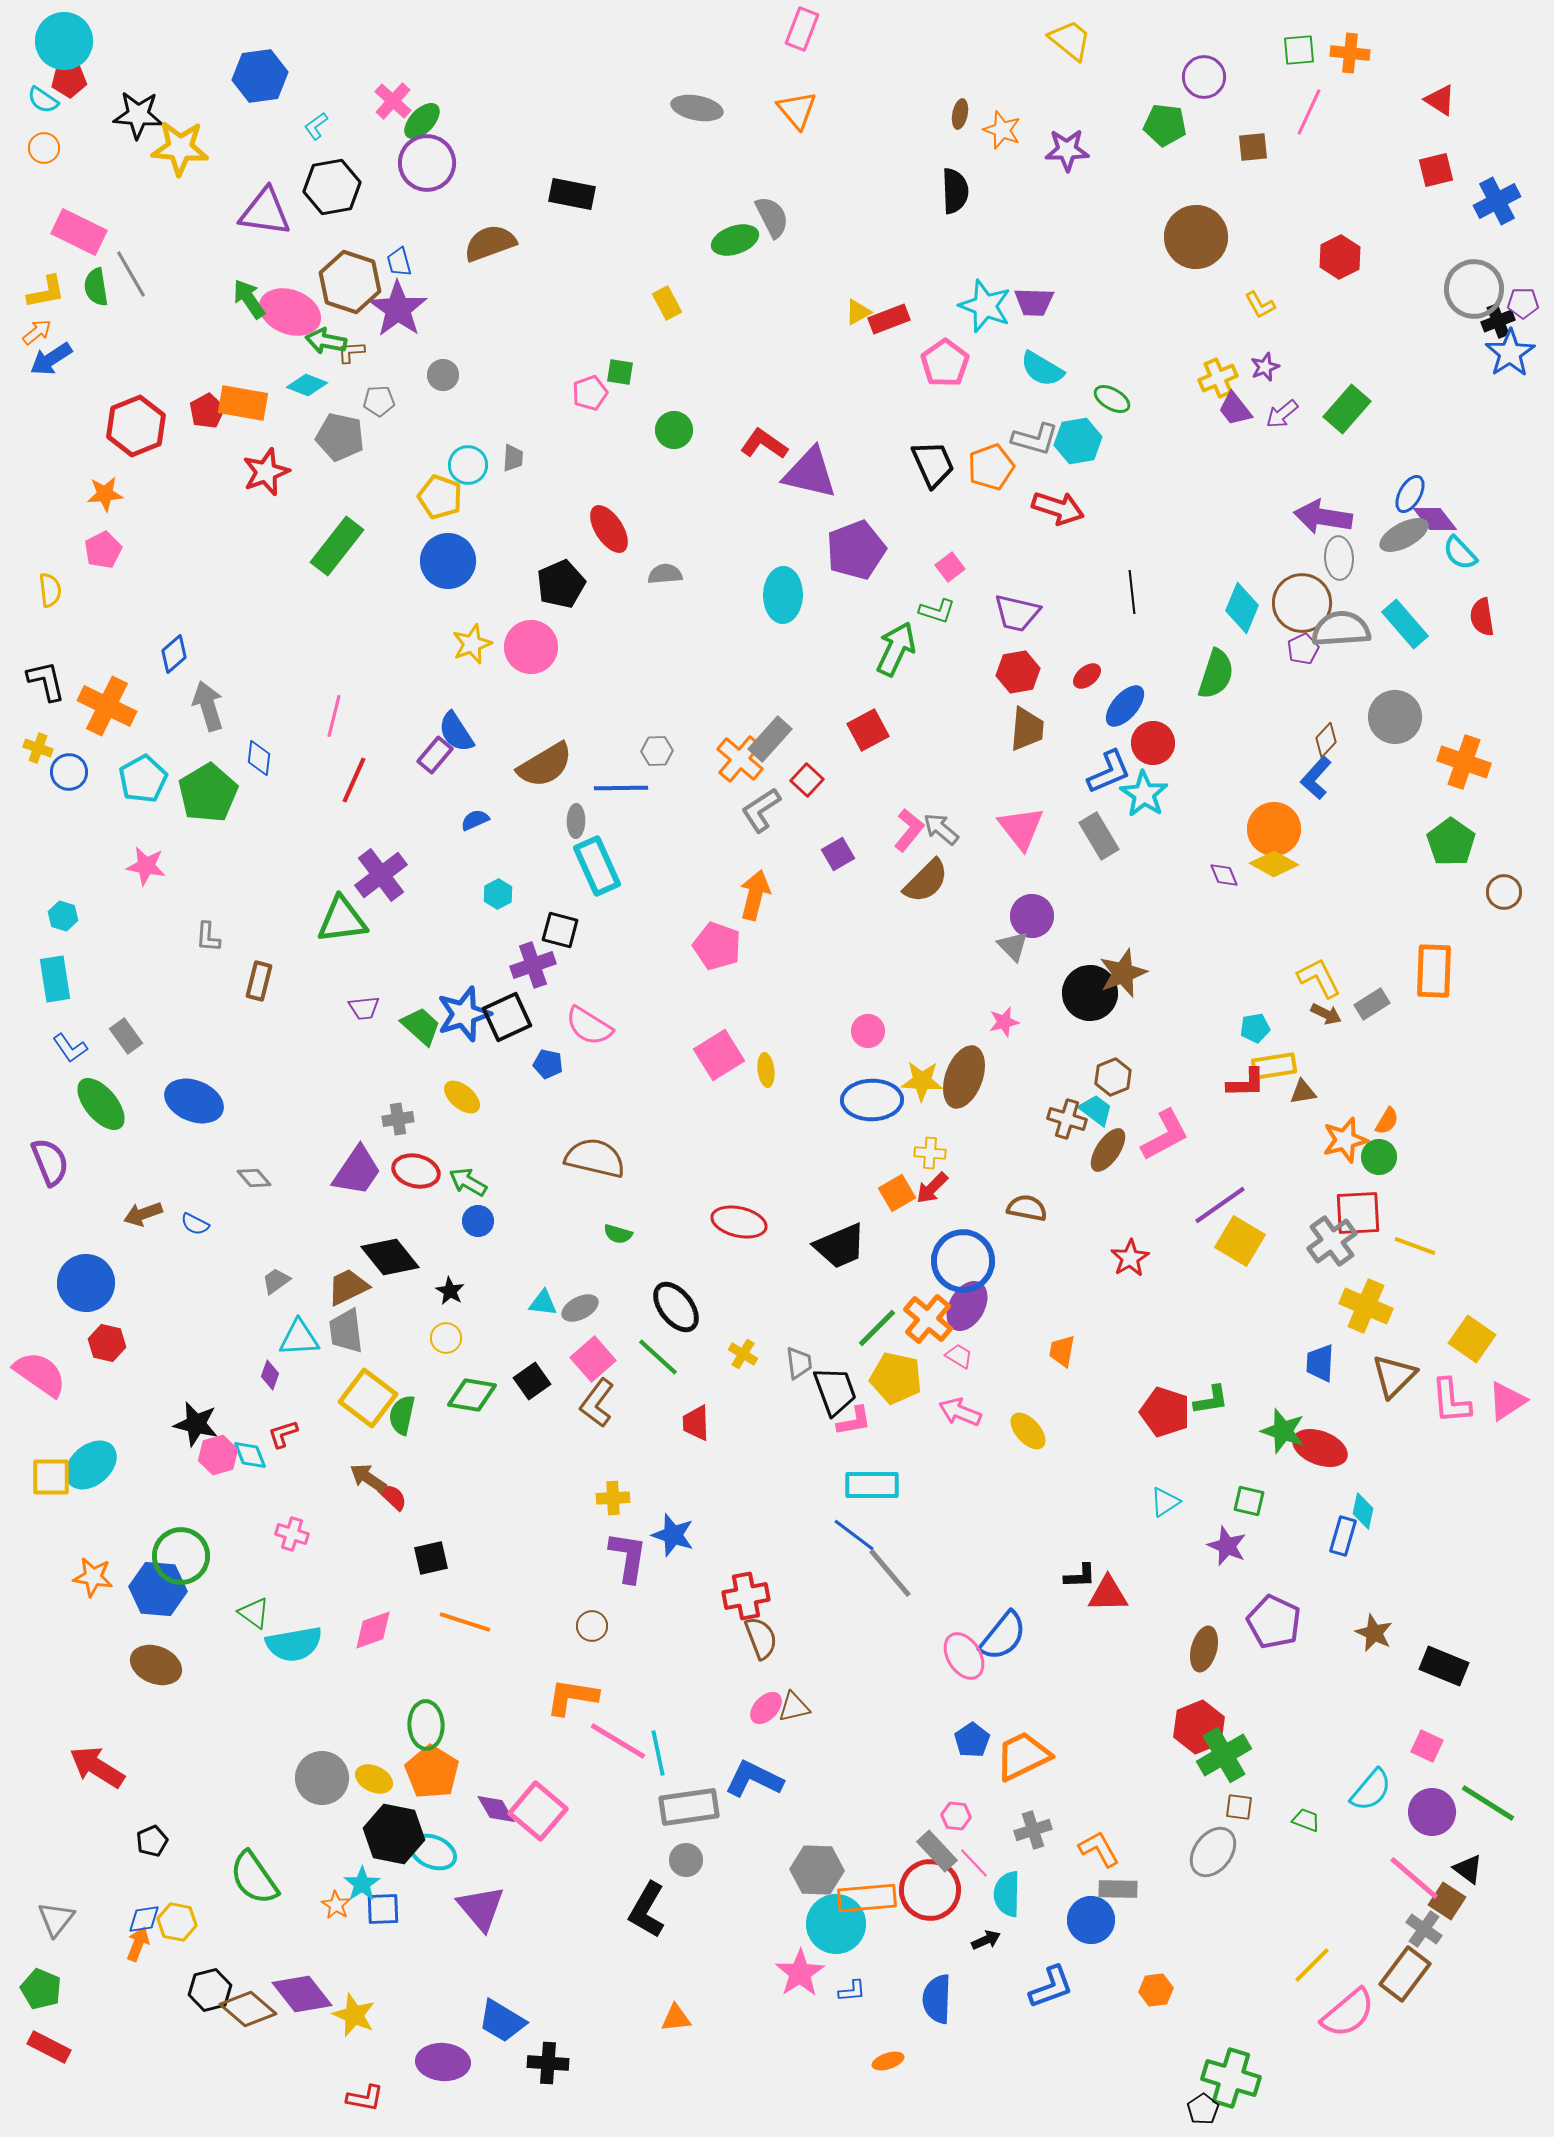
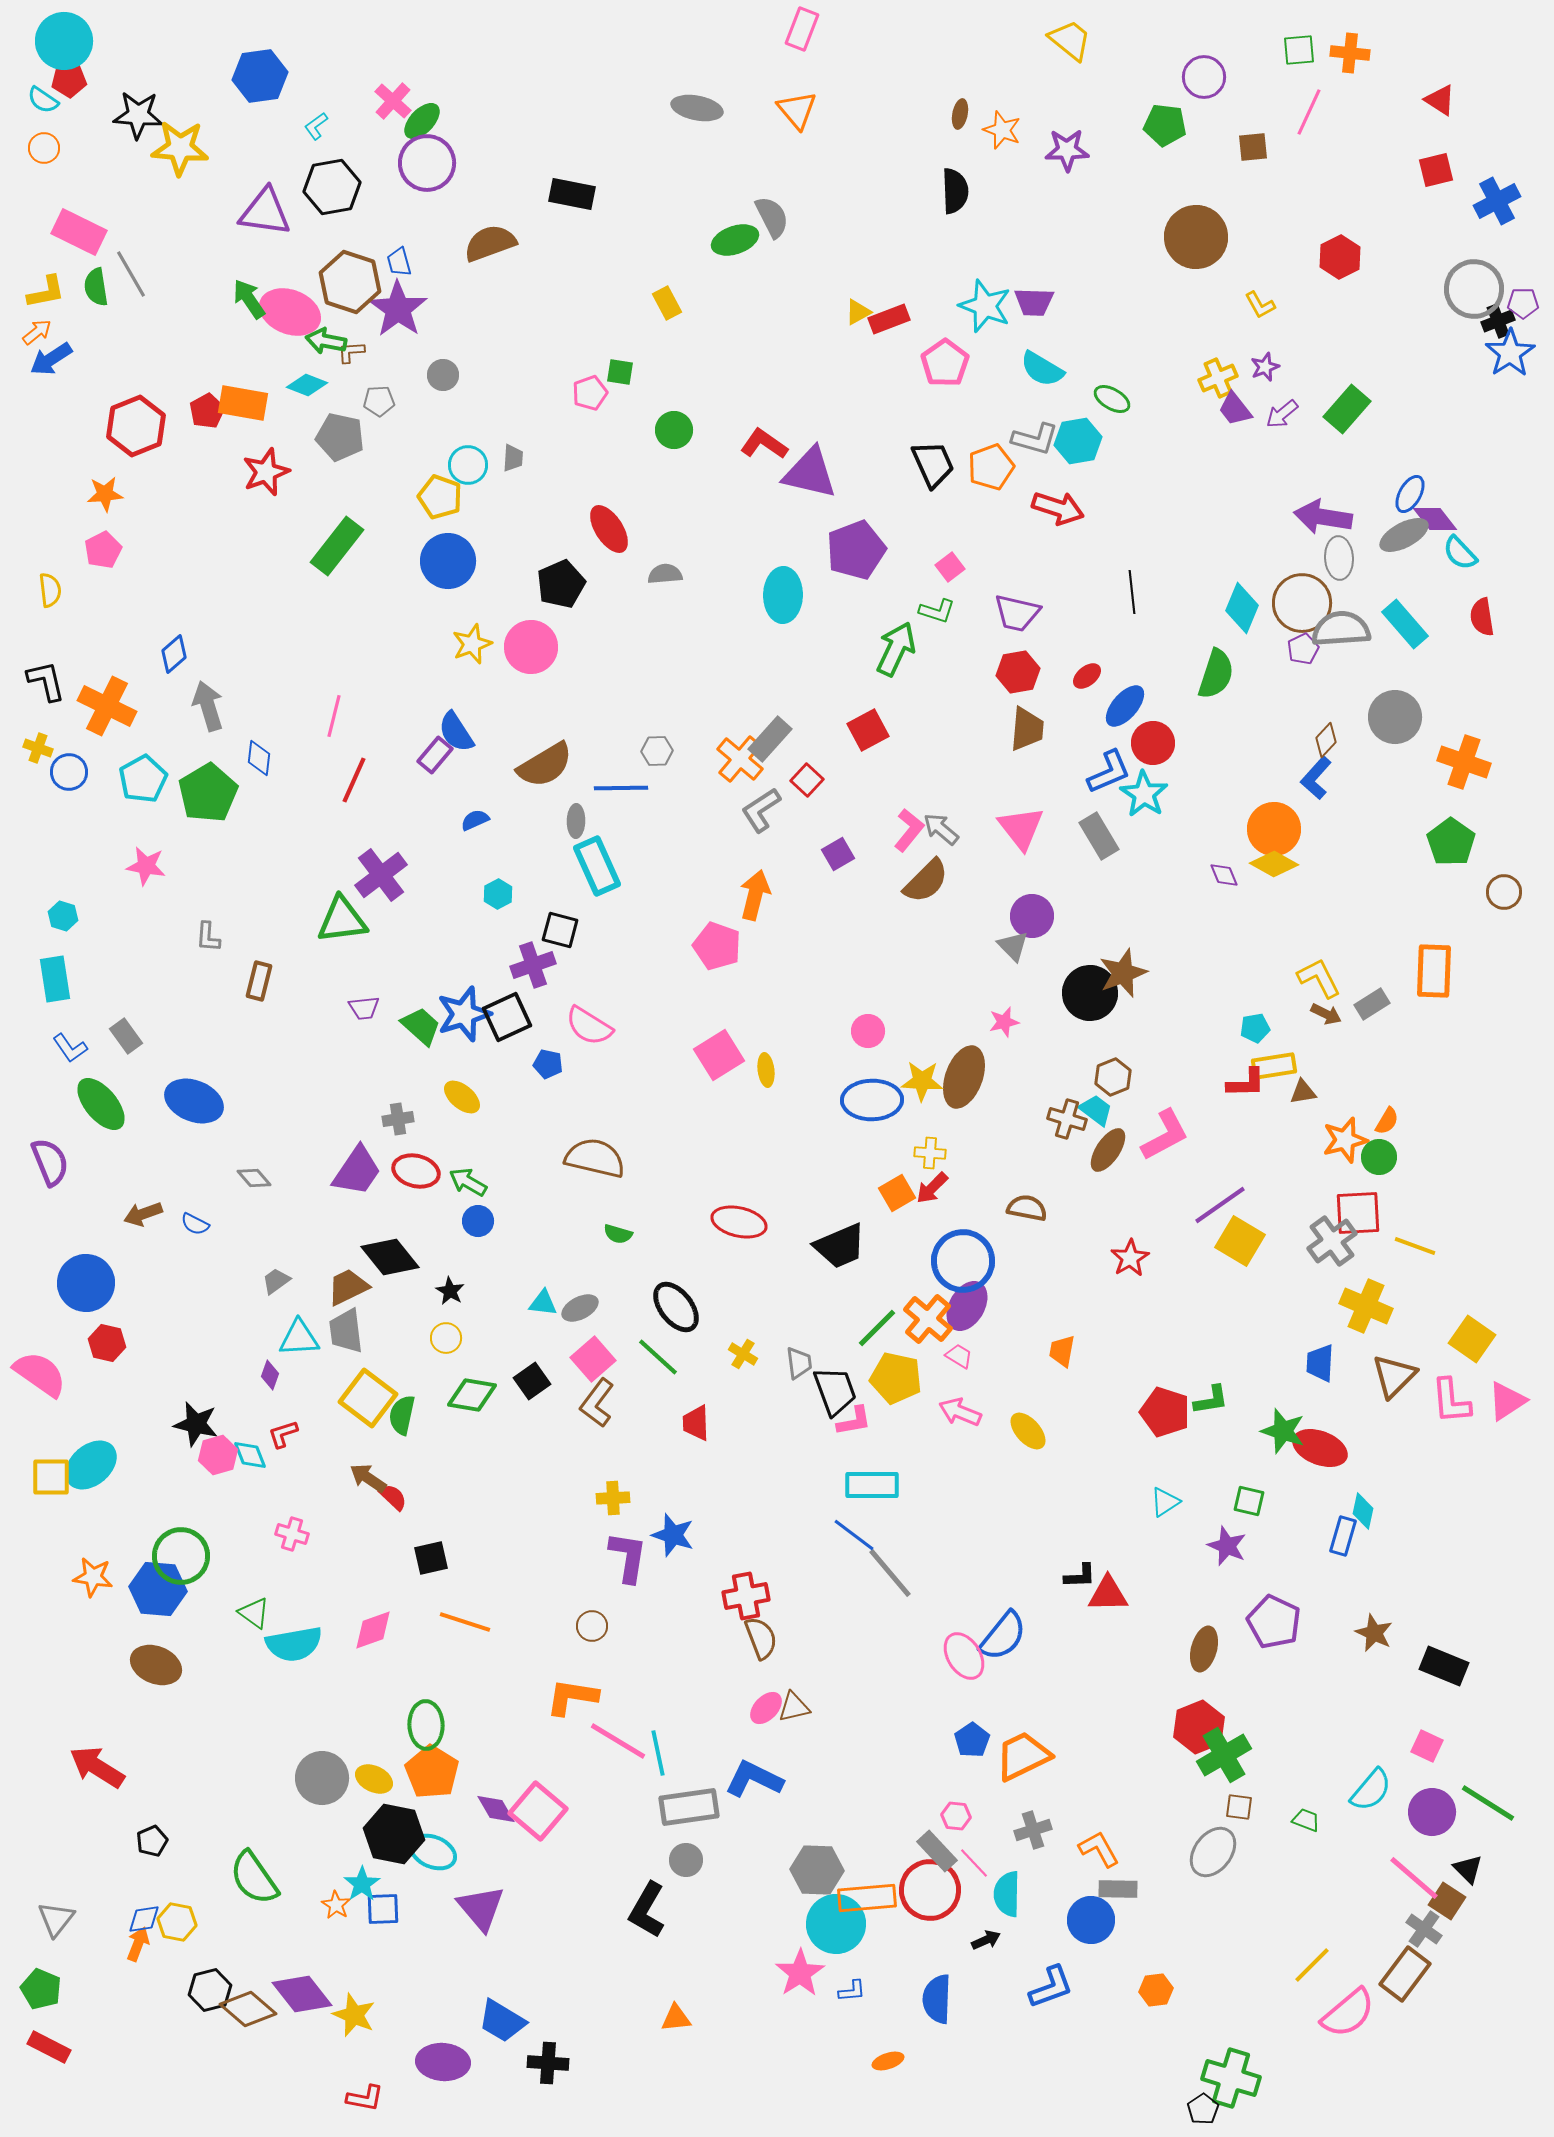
black triangle at (1468, 1869): rotated 8 degrees clockwise
